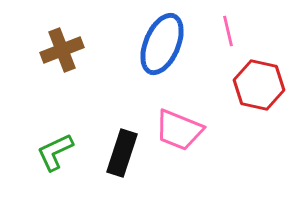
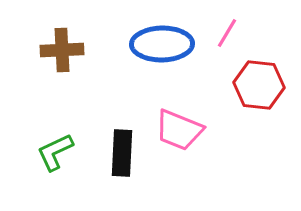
pink line: moved 1 px left, 2 px down; rotated 44 degrees clockwise
blue ellipse: rotated 66 degrees clockwise
brown cross: rotated 18 degrees clockwise
red hexagon: rotated 6 degrees counterclockwise
black rectangle: rotated 15 degrees counterclockwise
